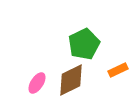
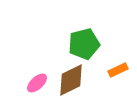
green pentagon: rotated 12 degrees clockwise
pink ellipse: rotated 15 degrees clockwise
